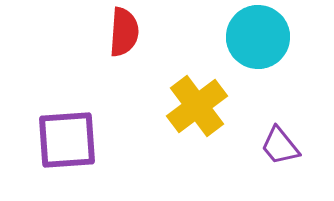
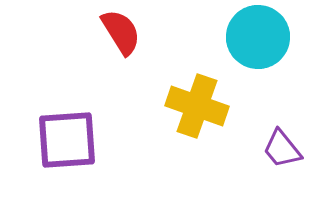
red semicircle: moved 3 px left; rotated 36 degrees counterclockwise
yellow cross: rotated 34 degrees counterclockwise
purple trapezoid: moved 2 px right, 3 px down
